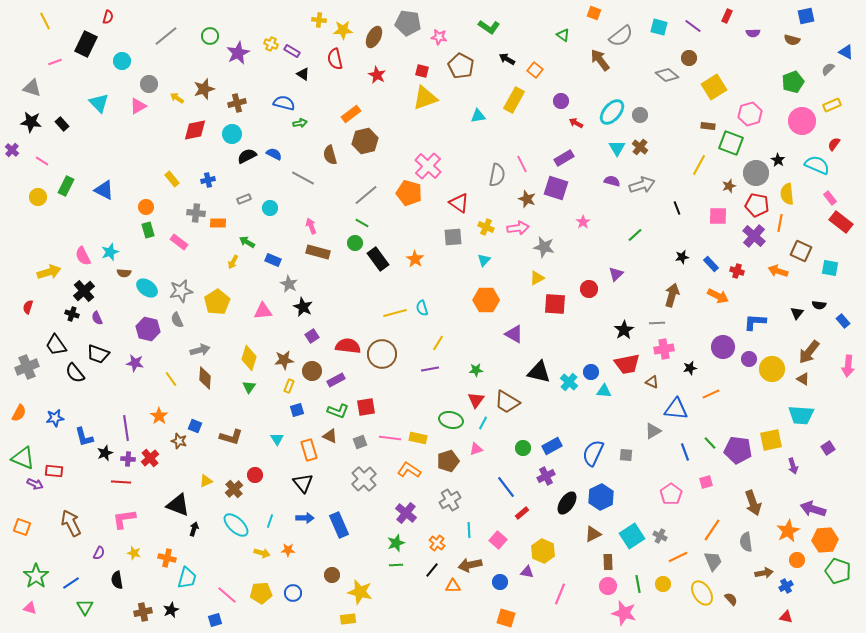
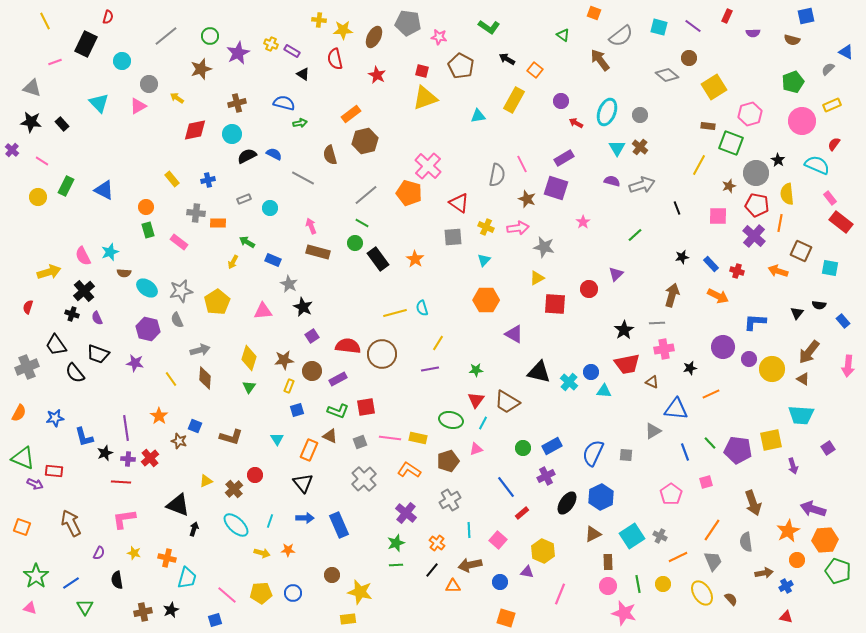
brown star at (204, 89): moved 3 px left, 20 px up
cyan ellipse at (612, 112): moved 5 px left; rotated 20 degrees counterclockwise
purple rectangle at (336, 380): moved 2 px right, 1 px up
orange rectangle at (309, 450): rotated 40 degrees clockwise
